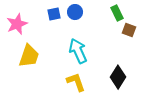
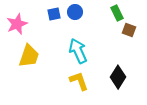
yellow L-shape: moved 3 px right, 1 px up
